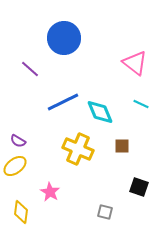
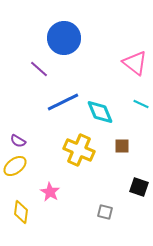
purple line: moved 9 px right
yellow cross: moved 1 px right, 1 px down
